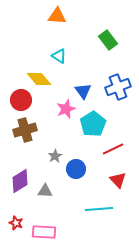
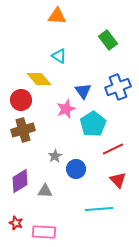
brown cross: moved 2 px left
